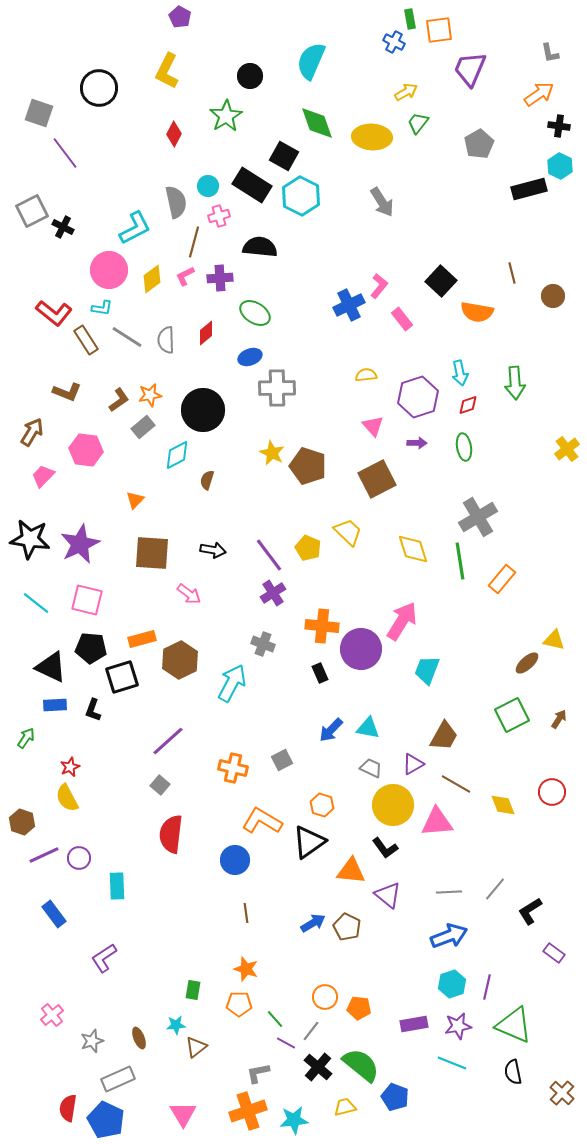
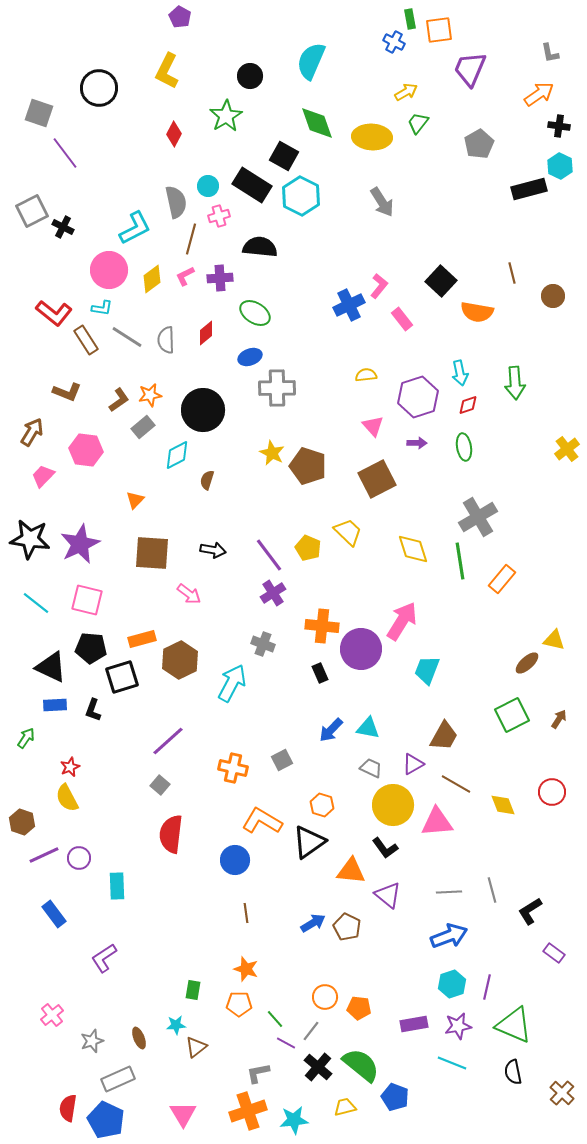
brown line at (194, 242): moved 3 px left, 3 px up
gray line at (495, 889): moved 3 px left, 1 px down; rotated 55 degrees counterclockwise
